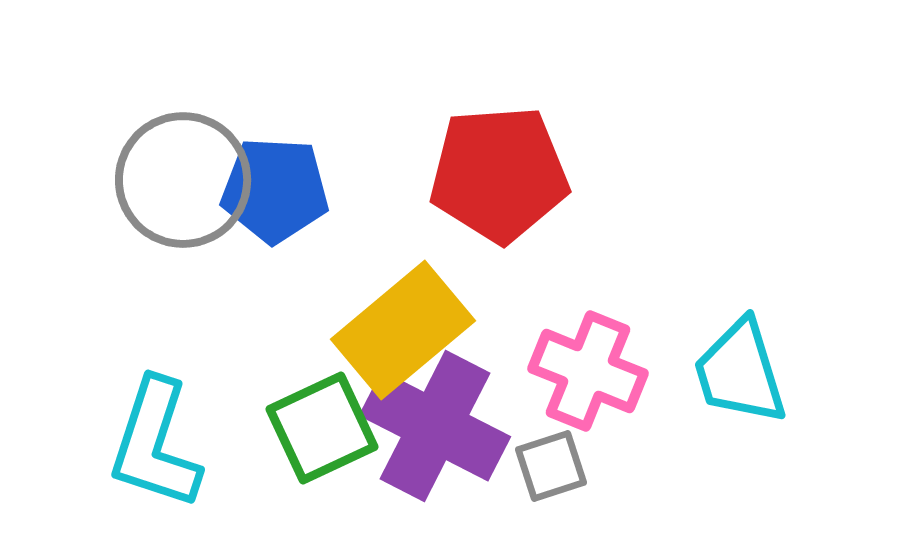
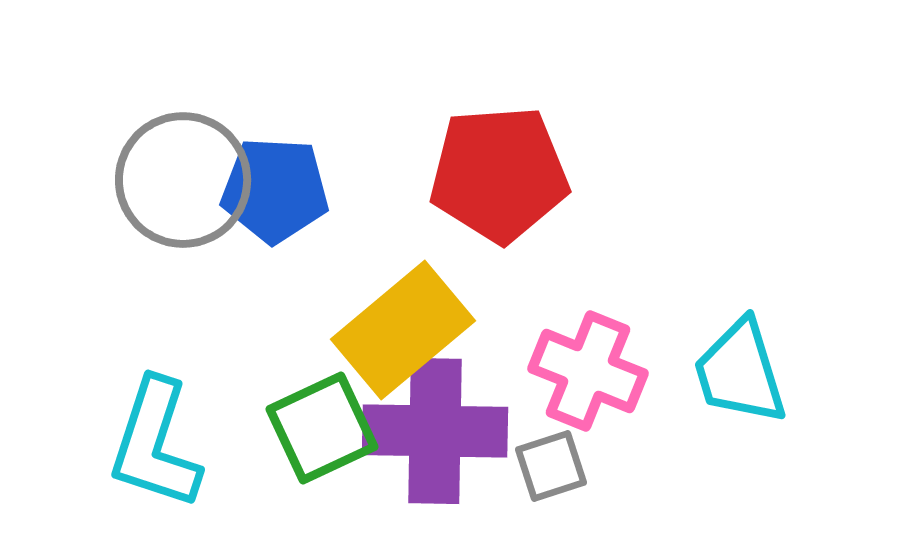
purple cross: moved 5 px down; rotated 26 degrees counterclockwise
